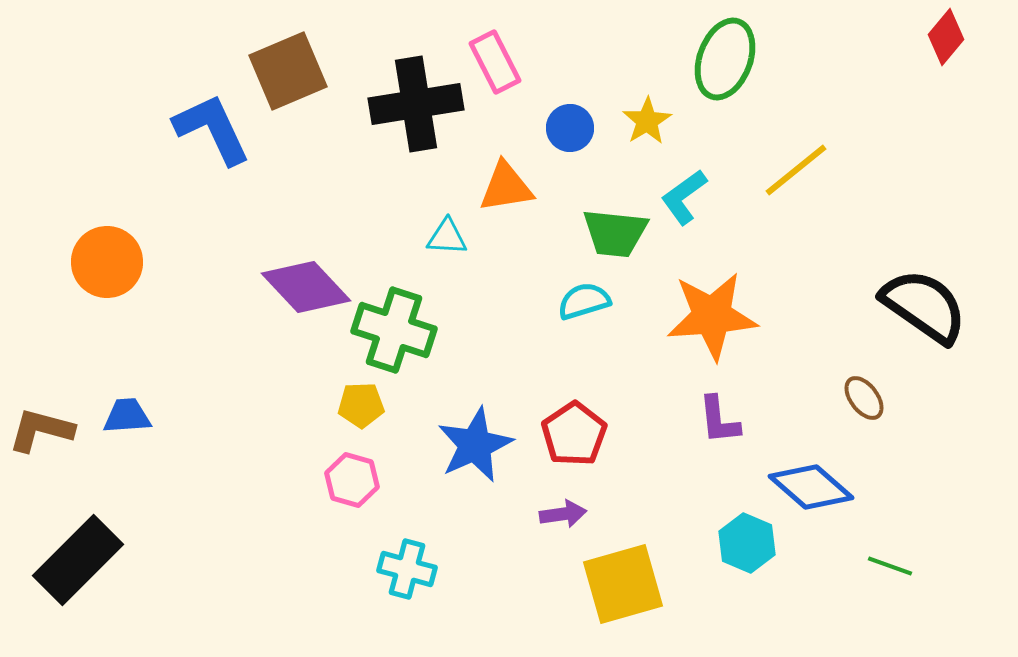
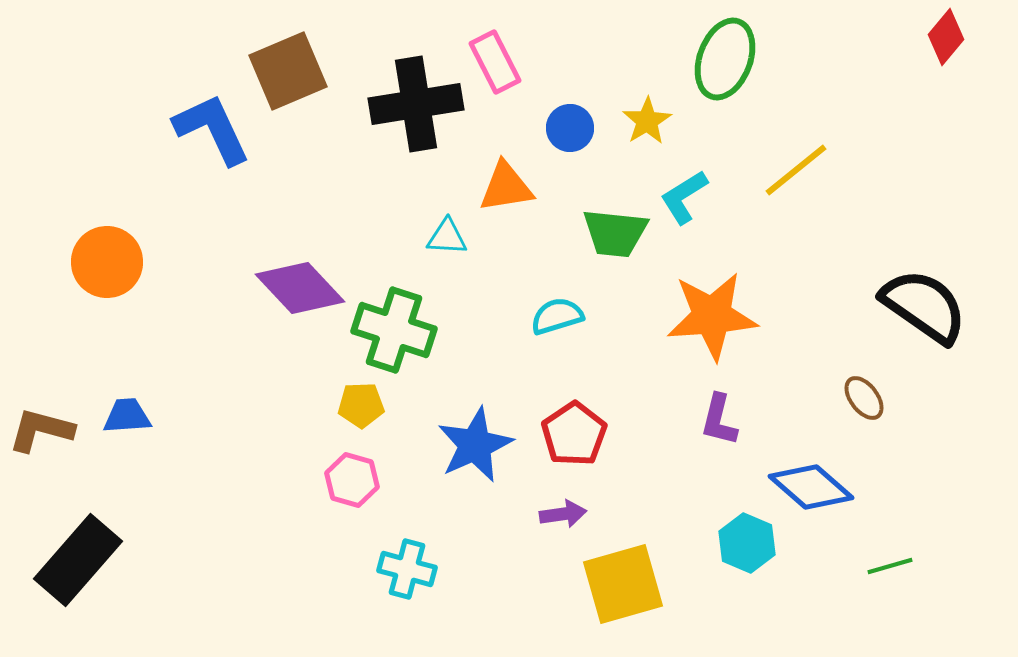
cyan L-shape: rotated 4 degrees clockwise
purple diamond: moved 6 px left, 1 px down
cyan semicircle: moved 27 px left, 15 px down
purple L-shape: rotated 20 degrees clockwise
black rectangle: rotated 4 degrees counterclockwise
green line: rotated 36 degrees counterclockwise
